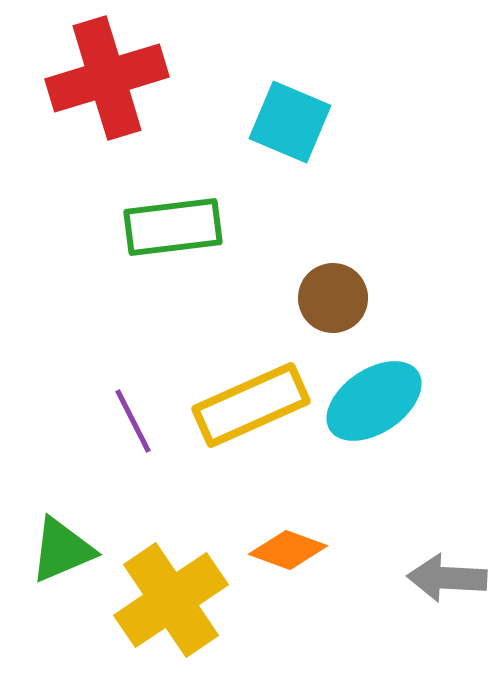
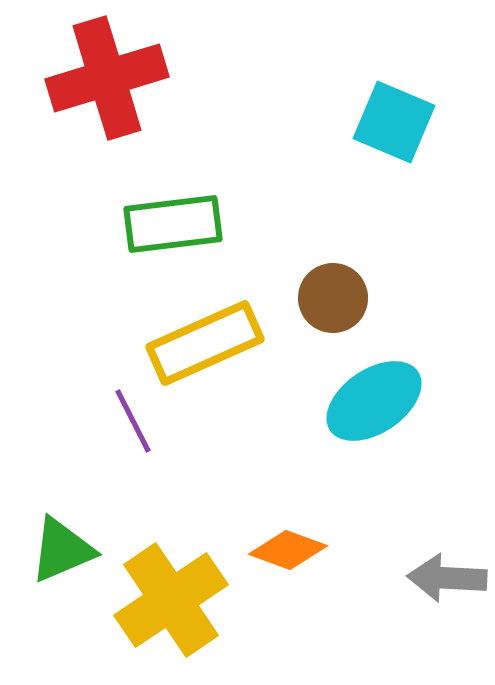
cyan square: moved 104 px right
green rectangle: moved 3 px up
yellow rectangle: moved 46 px left, 62 px up
